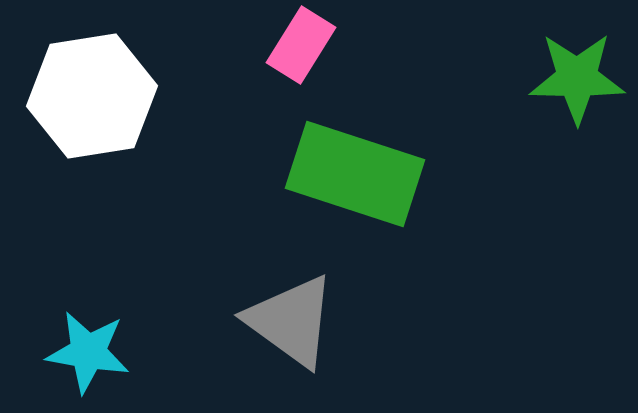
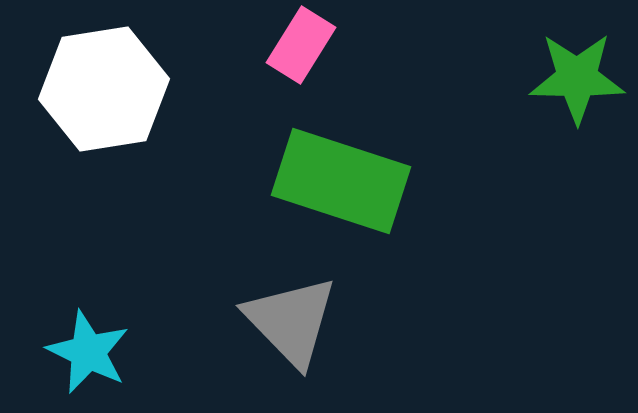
white hexagon: moved 12 px right, 7 px up
green rectangle: moved 14 px left, 7 px down
gray triangle: rotated 10 degrees clockwise
cyan star: rotated 16 degrees clockwise
